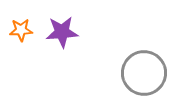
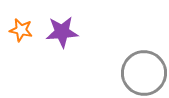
orange star: rotated 15 degrees clockwise
